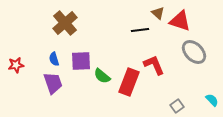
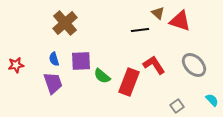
gray ellipse: moved 13 px down
red L-shape: rotated 10 degrees counterclockwise
